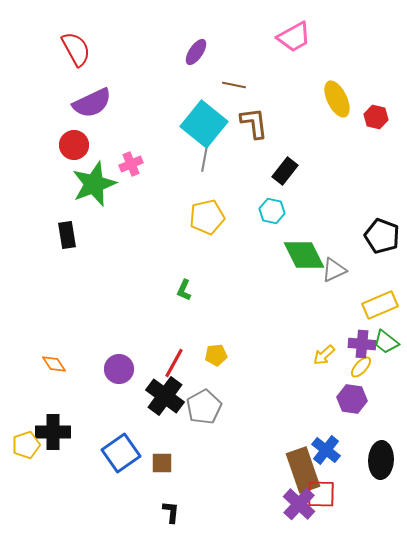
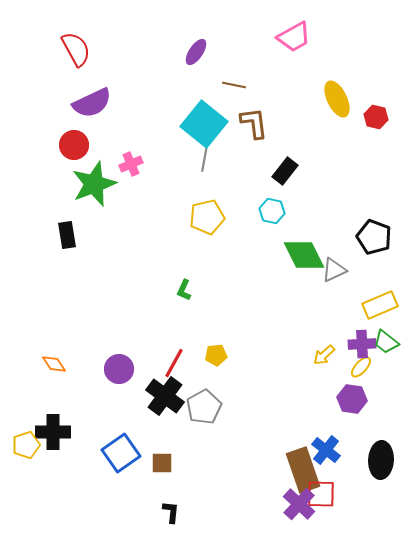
black pentagon at (382, 236): moved 8 px left, 1 px down
purple cross at (362, 344): rotated 8 degrees counterclockwise
